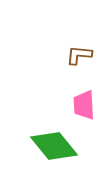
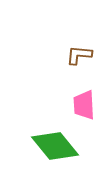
green diamond: moved 1 px right
